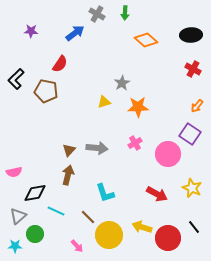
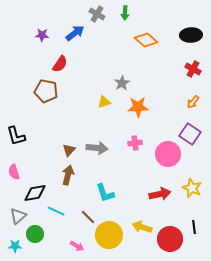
purple star: moved 11 px right, 4 px down
black L-shape: moved 57 px down; rotated 60 degrees counterclockwise
orange arrow: moved 4 px left, 4 px up
pink cross: rotated 24 degrees clockwise
pink semicircle: rotated 84 degrees clockwise
red arrow: moved 3 px right; rotated 40 degrees counterclockwise
black line: rotated 32 degrees clockwise
red circle: moved 2 px right, 1 px down
pink arrow: rotated 16 degrees counterclockwise
